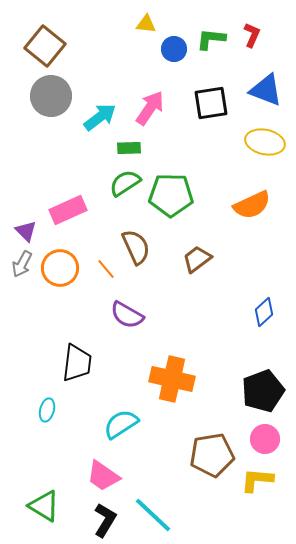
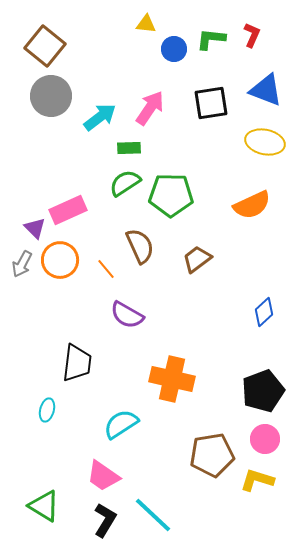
purple triangle: moved 9 px right, 3 px up
brown semicircle: moved 4 px right, 1 px up
orange circle: moved 8 px up
yellow L-shape: rotated 12 degrees clockwise
